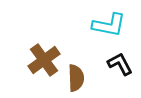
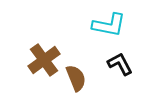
brown semicircle: rotated 20 degrees counterclockwise
